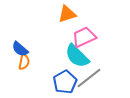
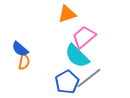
pink trapezoid: rotated 15 degrees counterclockwise
blue pentagon: moved 2 px right
